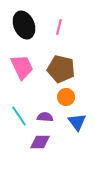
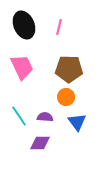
brown pentagon: moved 8 px right; rotated 12 degrees counterclockwise
purple diamond: moved 1 px down
